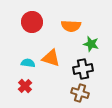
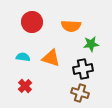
green star: rotated 21 degrees counterclockwise
cyan semicircle: moved 5 px left, 6 px up
